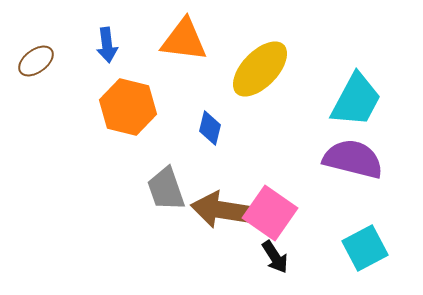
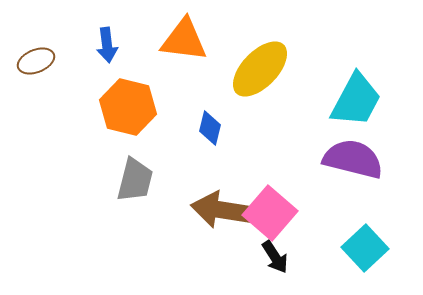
brown ellipse: rotated 15 degrees clockwise
gray trapezoid: moved 31 px left, 9 px up; rotated 147 degrees counterclockwise
pink square: rotated 6 degrees clockwise
cyan square: rotated 15 degrees counterclockwise
